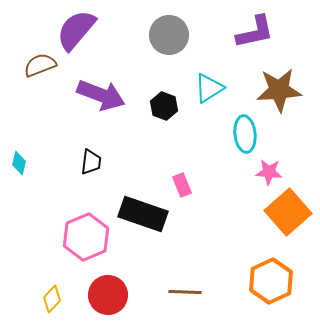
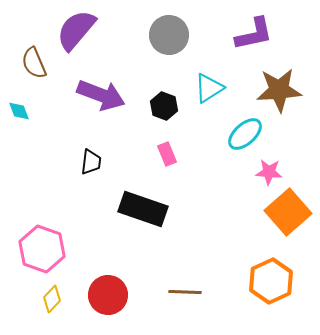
purple L-shape: moved 1 px left, 2 px down
brown semicircle: moved 6 px left, 2 px up; rotated 92 degrees counterclockwise
cyan ellipse: rotated 54 degrees clockwise
cyan diamond: moved 52 px up; rotated 35 degrees counterclockwise
pink rectangle: moved 15 px left, 31 px up
black rectangle: moved 5 px up
pink hexagon: moved 44 px left, 12 px down; rotated 18 degrees counterclockwise
